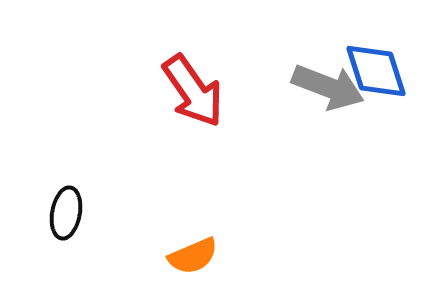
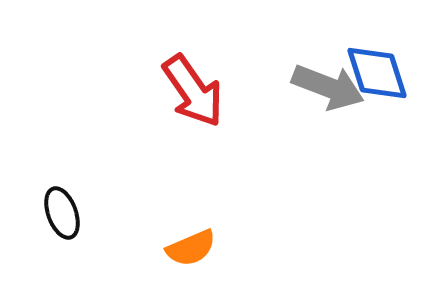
blue diamond: moved 1 px right, 2 px down
black ellipse: moved 4 px left; rotated 30 degrees counterclockwise
orange semicircle: moved 2 px left, 8 px up
